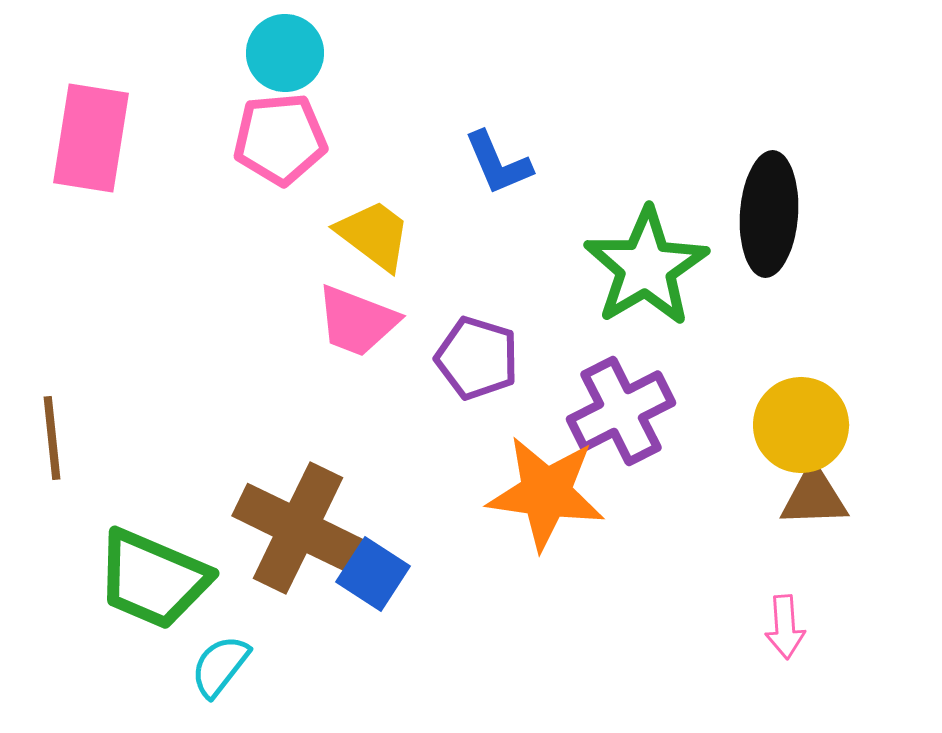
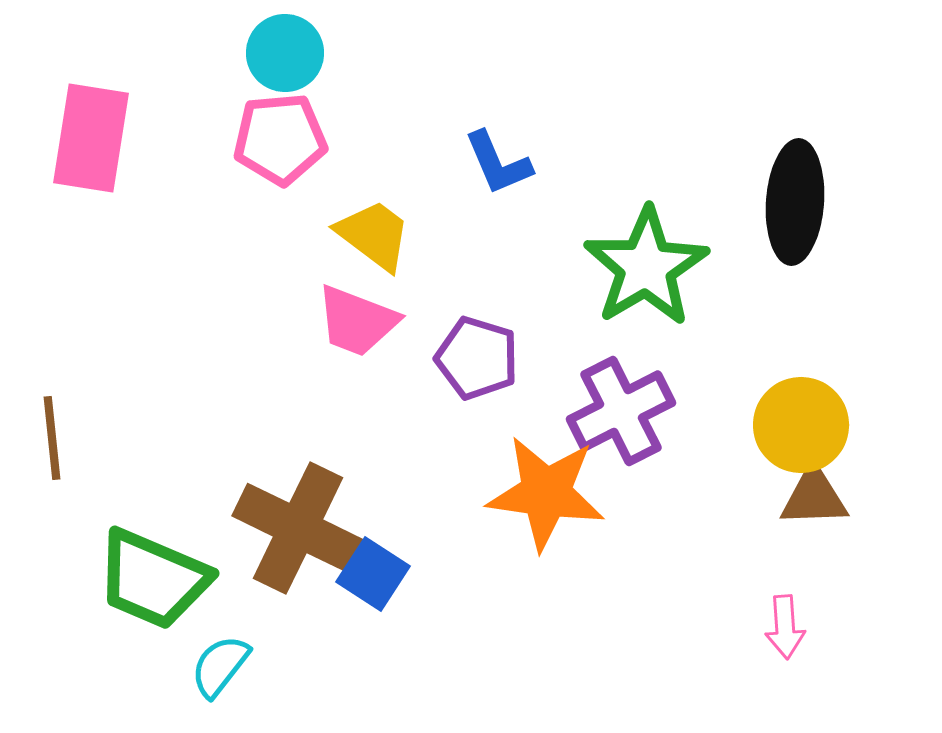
black ellipse: moved 26 px right, 12 px up
